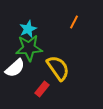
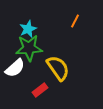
orange line: moved 1 px right, 1 px up
red rectangle: moved 2 px left, 1 px down; rotated 14 degrees clockwise
